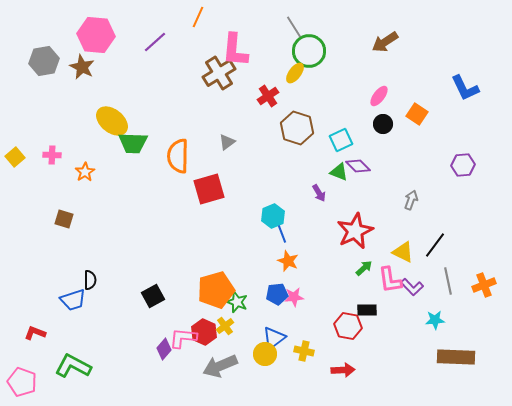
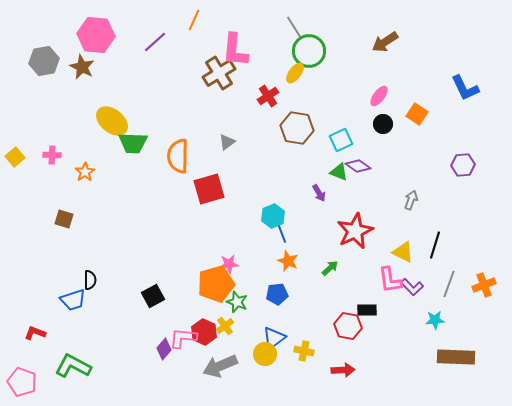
orange line at (198, 17): moved 4 px left, 3 px down
brown hexagon at (297, 128): rotated 8 degrees counterclockwise
purple diamond at (358, 166): rotated 10 degrees counterclockwise
black line at (435, 245): rotated 20 degrees counterclockwise
green arrow at (364, 268): moved 34 px left
gray line at (448, 281): moved 1 px right, 3 px down; rotated 32 degrees clockwise
orange pentagon at (216, 290): moved 6 px up
pink star at (294, 297): moved 65 px left, 33 px up
